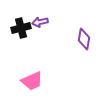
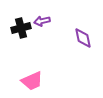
purple arrow: moved 2 px right, 1 px up
purple diamond: moved 1 px left, 1 px up; rotated 20 degrees counterclockwise
